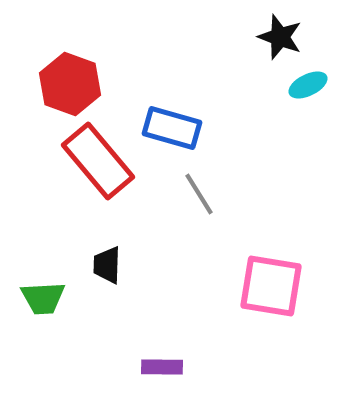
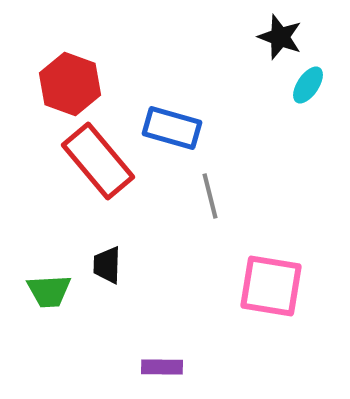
cyan ellipse: rotated 30 degrees counterclockwise
gray line: moved 11 px right, 2 px down; rotated 18 degrees clockwise
green trapezoid: moved 6 px right, 7 px up
